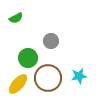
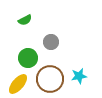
green semicircle: moved 9 px right, 2 px down
gray circle: moved 1 px down
brown circle: moved 2 px right, 1 px down
